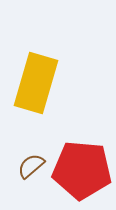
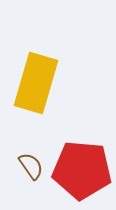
brown semicircle: rotated 96 degrees clockwise
